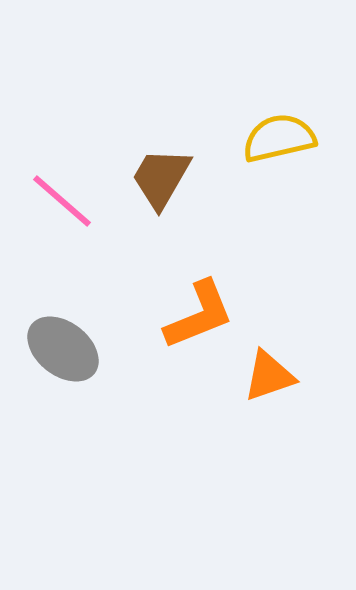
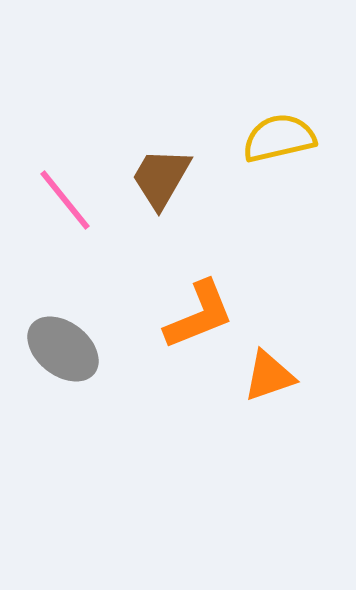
pink line: moved 3 px right, 1 px up; rotated 10 degrees clockwise
